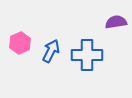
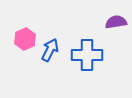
pink hexagon: moved 5 px right, 4 px up
blue arrow: moved 1 px left, 1 px up
